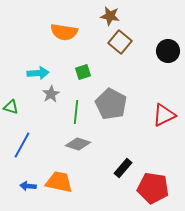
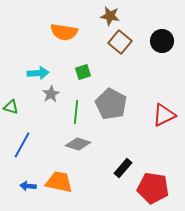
black circle: moved 6 px left, 10 px up
